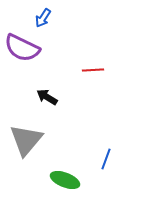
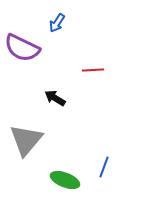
blue arrow: moved 14 px right, 5 px down
black arrow: moved 8 px right, 1 px down
blue line: moved 2 px left, 8 px down
